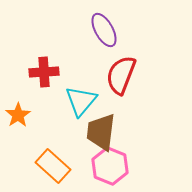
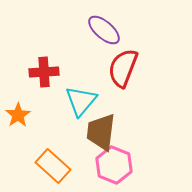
purple ellipse: rotated 20 degrees counterclockwise
red semicircle: moved 2 px right, 7 px up
pink hexagon: moved 4 px right, 1 px up
